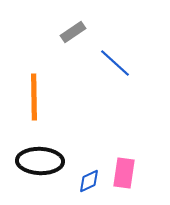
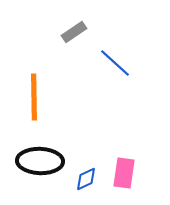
gray rectangle: moved 1 px right
blue diamond: moved 3 px left, 2 px up
